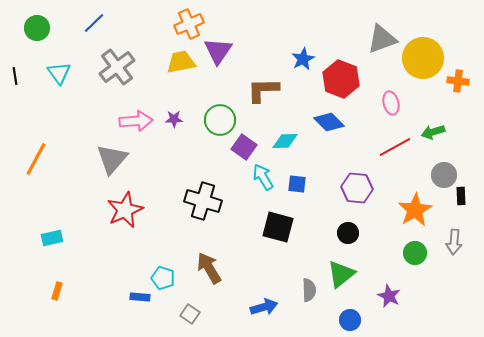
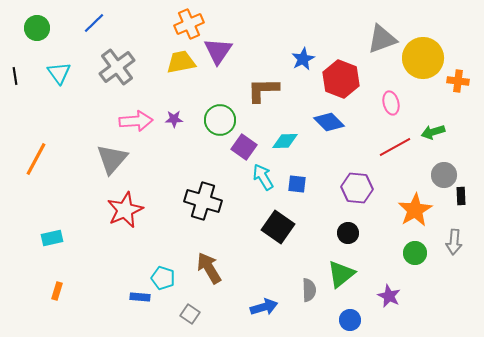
black square at (278, 227): rotated 20 degrees clockwise
